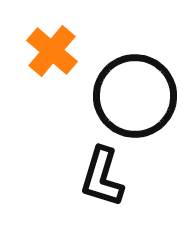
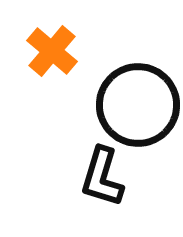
black circle: moved 3 px right, 9 px down
